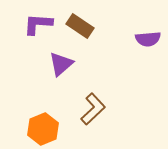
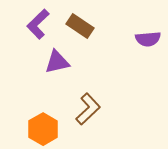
purple L-shape: rotated 48 degrees counterclockwise
purple triangle: moved 4 px left, 2 px up; rotated 28 degrees clockwise
brown L-shape: moved 5 px left
orange hexagon: rotated 8 degrees counterclockwise
